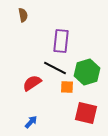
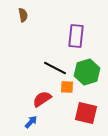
purple rectangle: moved 15 px right, 5 px up
red semicircle: moved 10 px right, 16 px down
